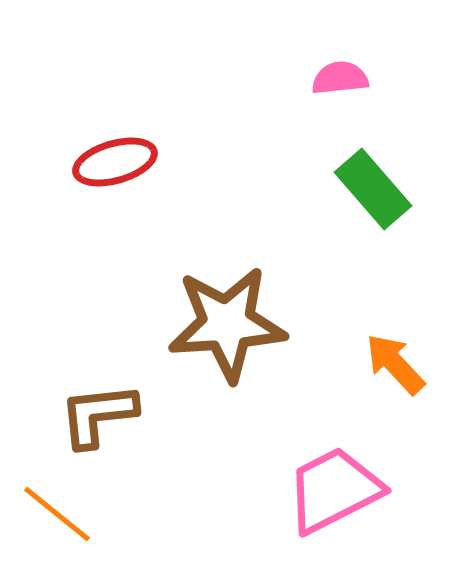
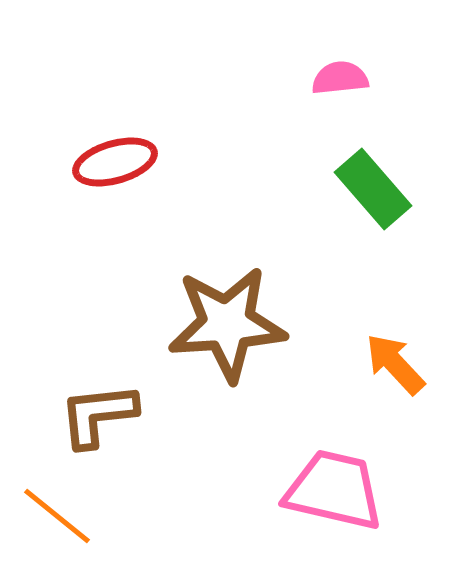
pink trapezoid: rotated 40 degrees clockwise
orange line: moved 2 px down
